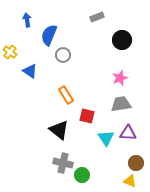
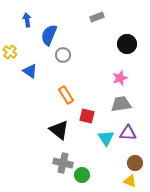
black circle: moved 5 px right, 4 px down
brown circle: moved 1 px left
